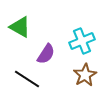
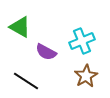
purple semicircle: moved 2 px up; rotated 85 degrees clockwise
brown star: moved 1 px right, 1 px down
black line: moved 1 px left, 2 px down
